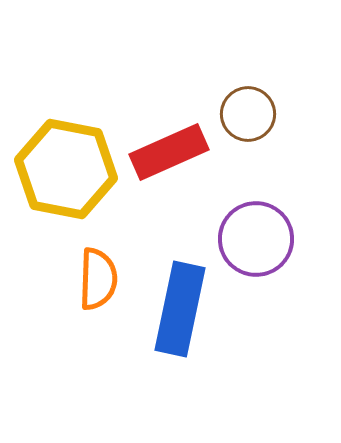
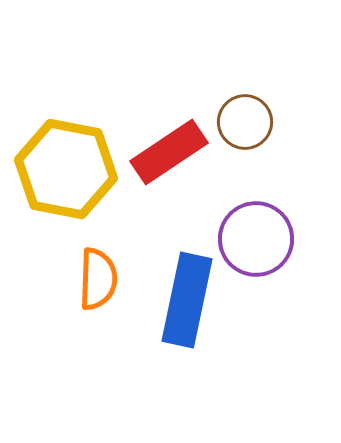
brown circle: moved 3 px left, 8 px down
red rectangle: rotated 10 degrees counterclockwise
blue rectangle: moved 7 px right, 9 px up
